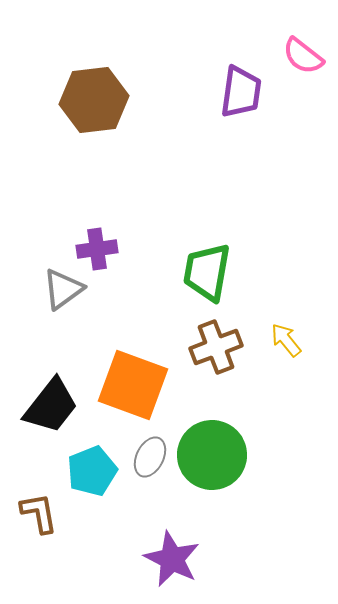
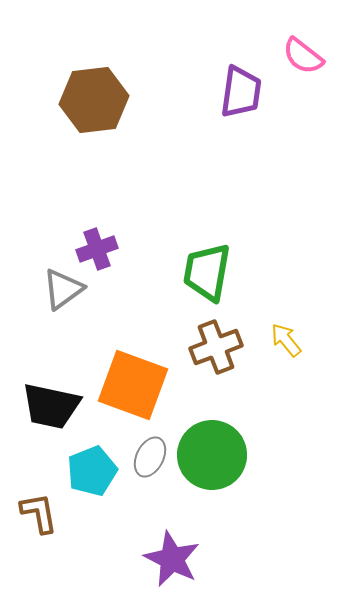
purple cross: rotated 12 degrees counterclockwise
black trapezoid: rotated 64 degrees clockwise
